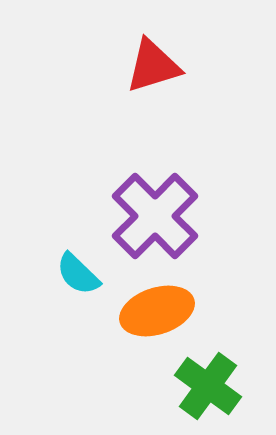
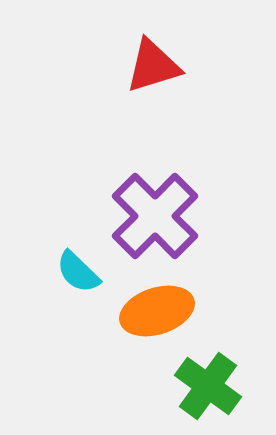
cyan semicircle: moved 2 px up
